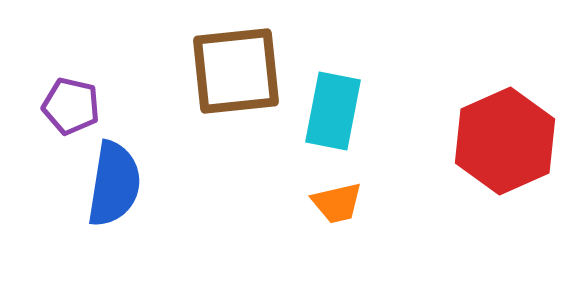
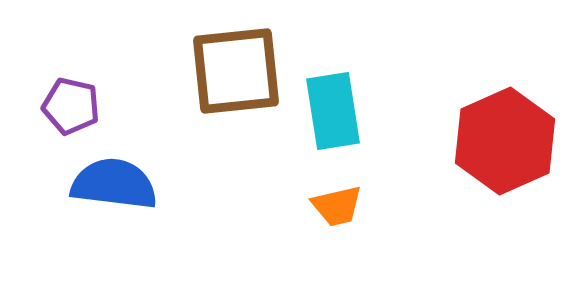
cyan rectangle: rotated 20 degrees counterclockwise
blue semicircle: rotated 92 degrees counterclockwise
orange trapezoid: moved 3 px down
